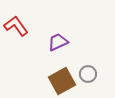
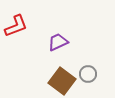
red L-shape: rotated 105 degrees clockwise
brown square: rotated 24 degrees counterclockwise
